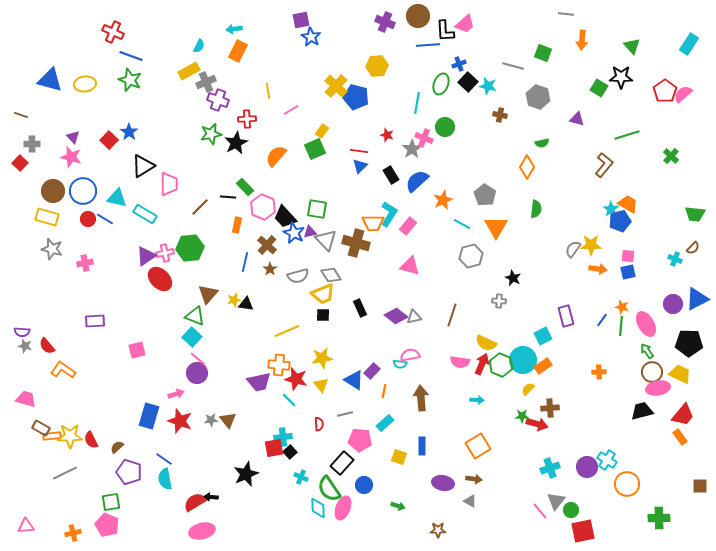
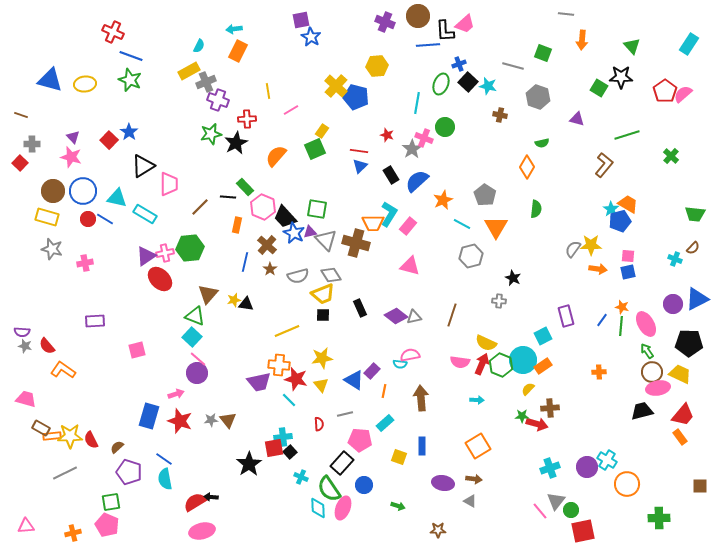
black star at (246, 474): moved 3 px right, 10 px up; rotated 10 degrees counterclockwise
